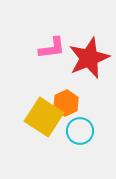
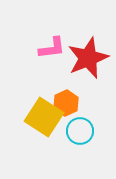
red star: moved 1 px left
